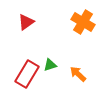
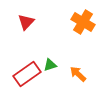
red triangle: rotated 12 degrees counterclockwise
red rectangle: rotated 24 degrees clockwise
